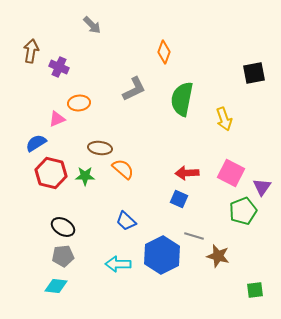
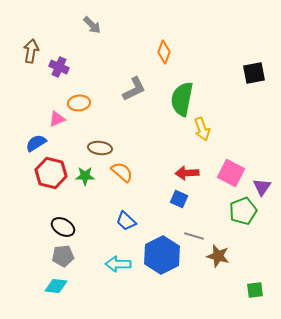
yellow arrow: moved 22 px left, 10 px down
orange semicircle: moved 1 px left, 3 px down
